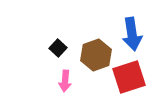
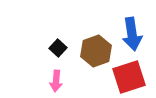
brown hexagon: moved 4 px up
pink arrow: moved 9 px left
